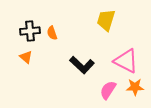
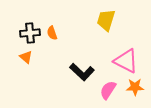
black cross: moved 2 px down
black L-shape: moved 7 px down
